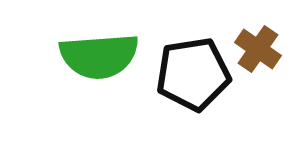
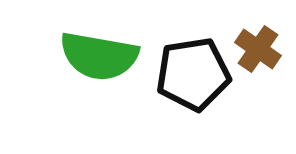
green semicircle: rotated 14 degrees clockwise
